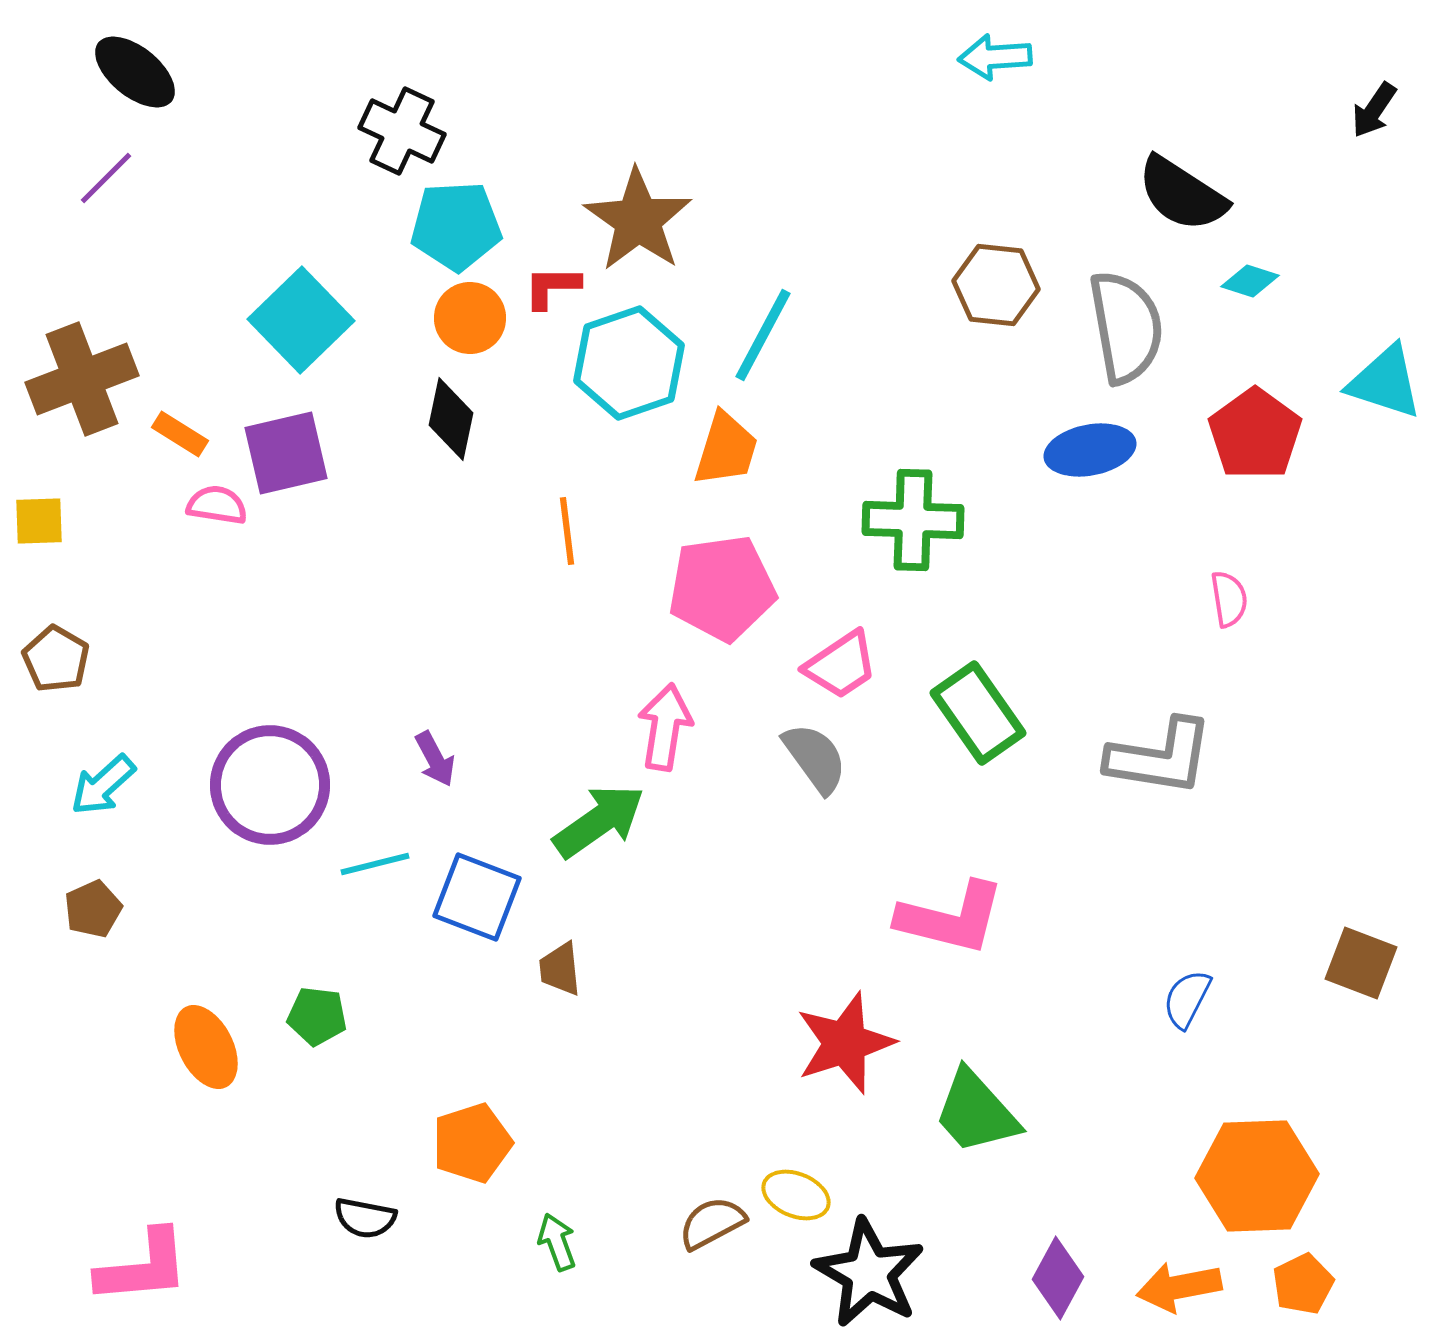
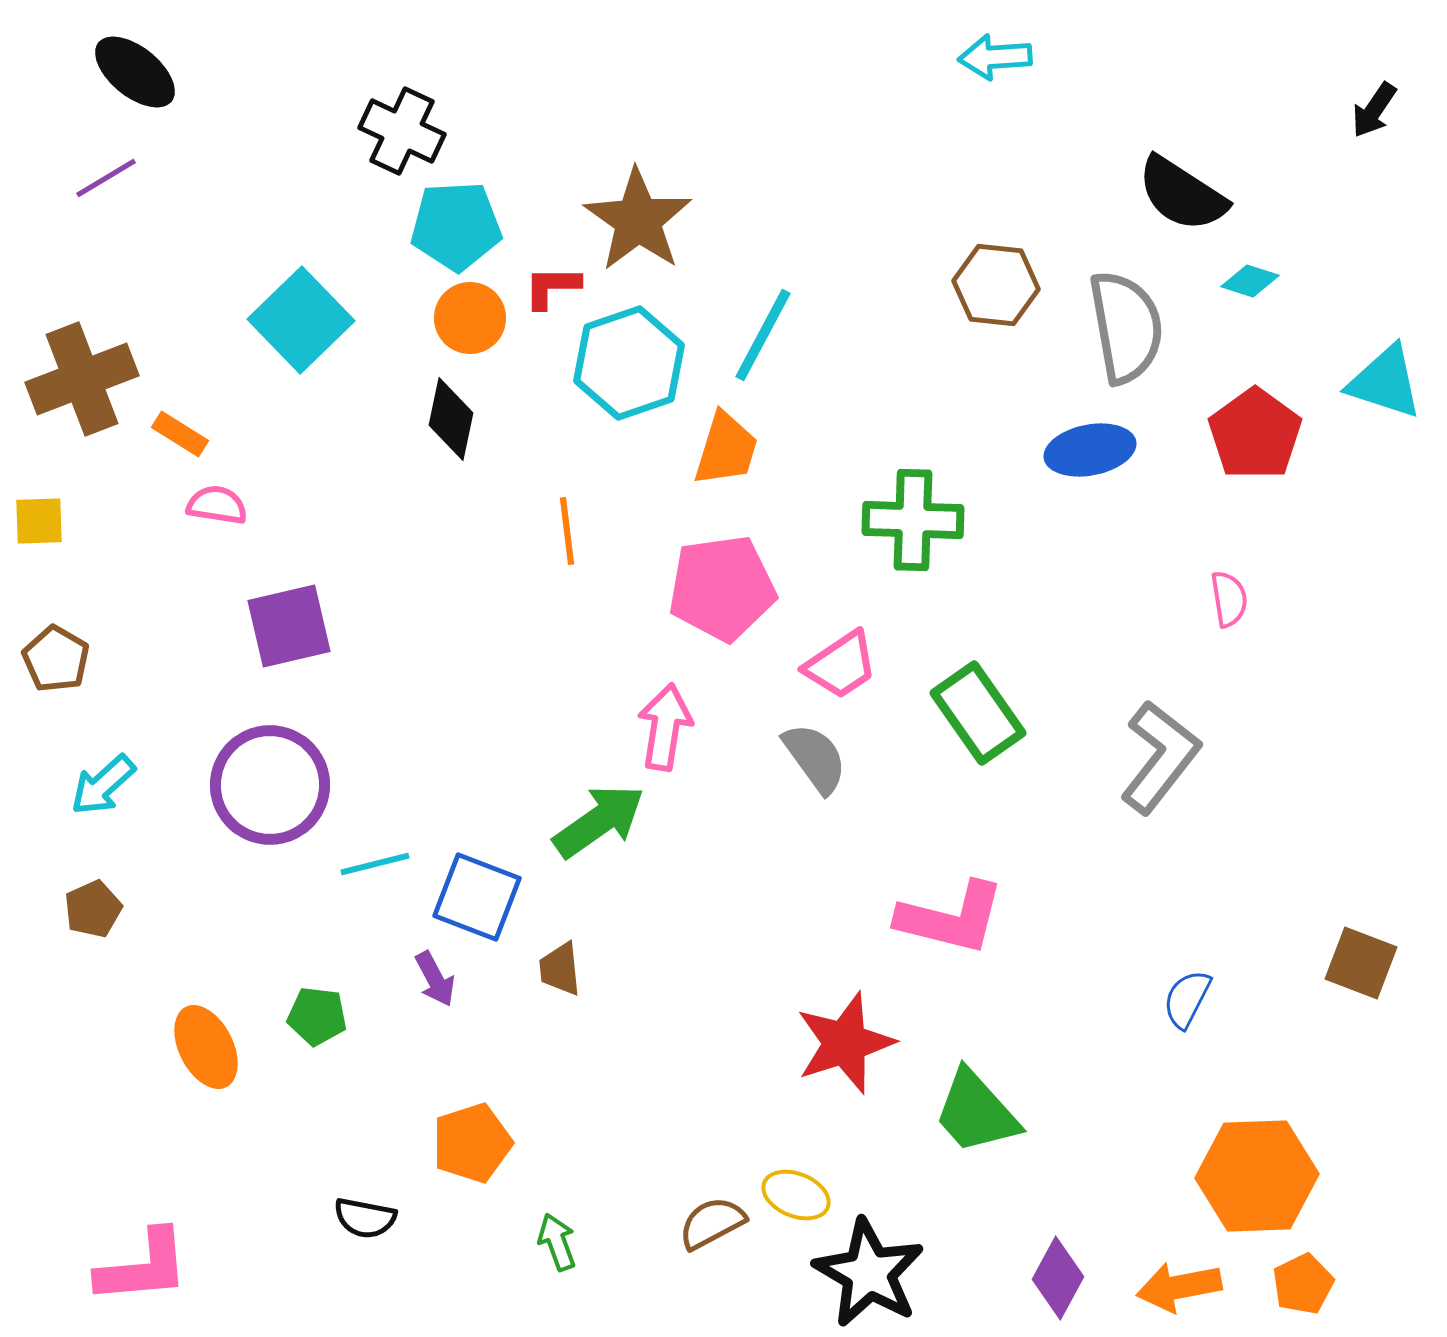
purple line at (106, 178): rotated 14 degrees clockwise
purple square at (286, 453): moved 3 px right, 173 px down
gray L-shape at (1160, 757): rotated 61 degrees counterclockwise
purple arrow at (435, 759): moved 220 px down
